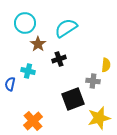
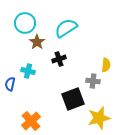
brown star: moved 1 px left, 2 px up
orange cross: moved 2 px left
